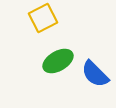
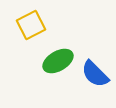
yellow square: moved 12 px left, 7 px down
